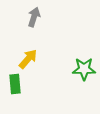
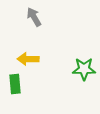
gray arrow: rotated 48 degrees counterclockwise
yellow arrow: rotated 130 degrees counterclockwise
